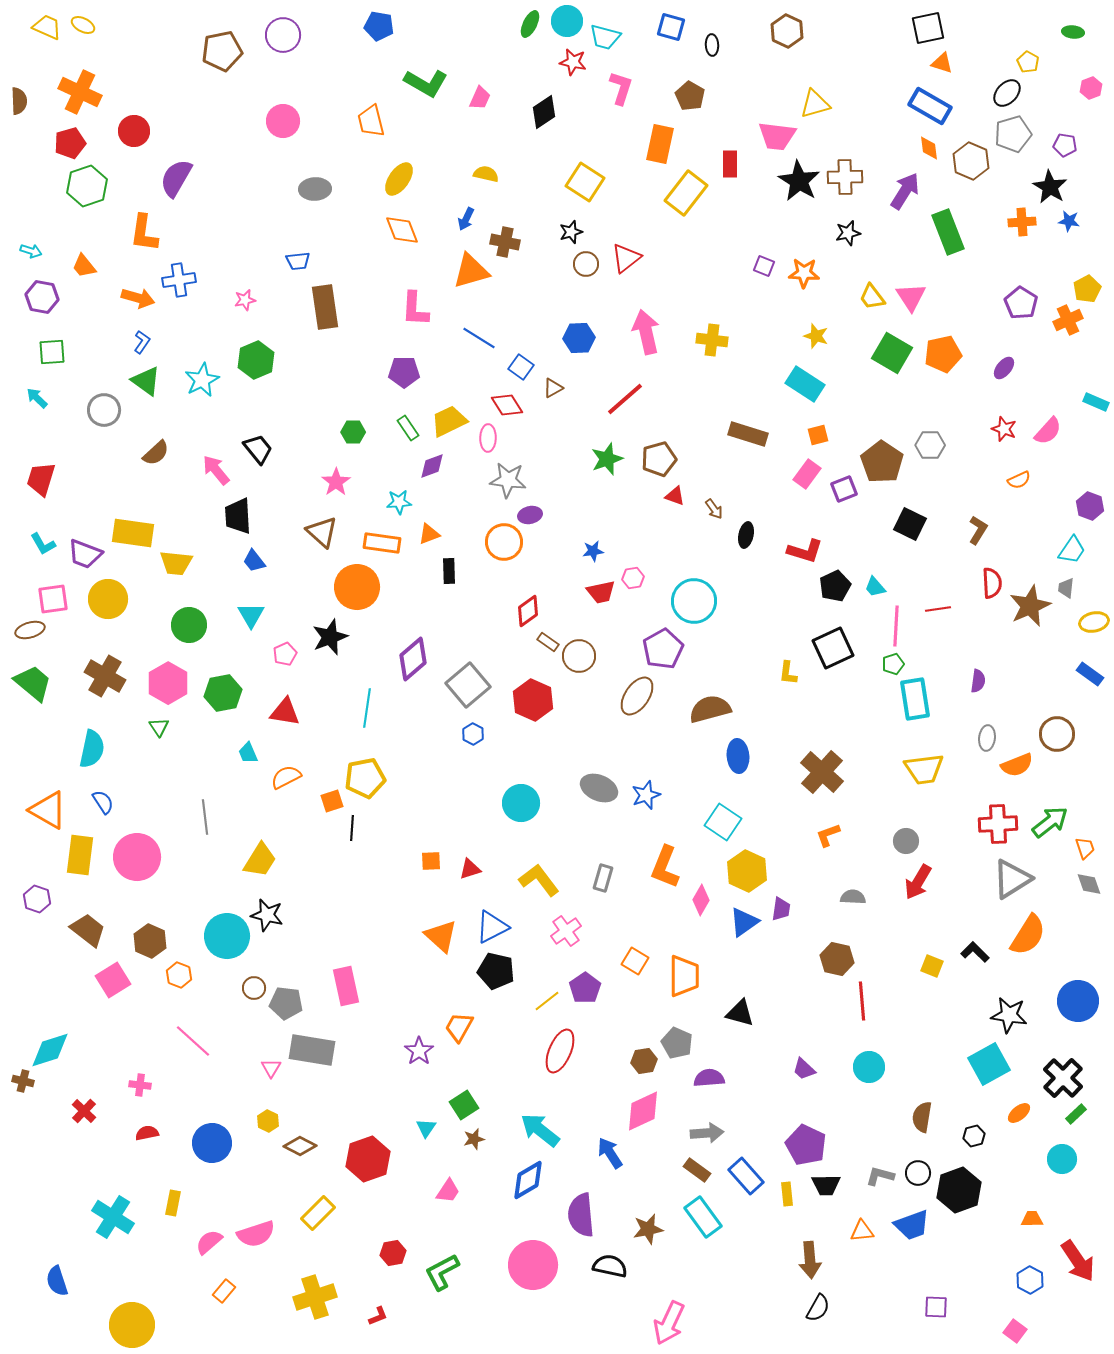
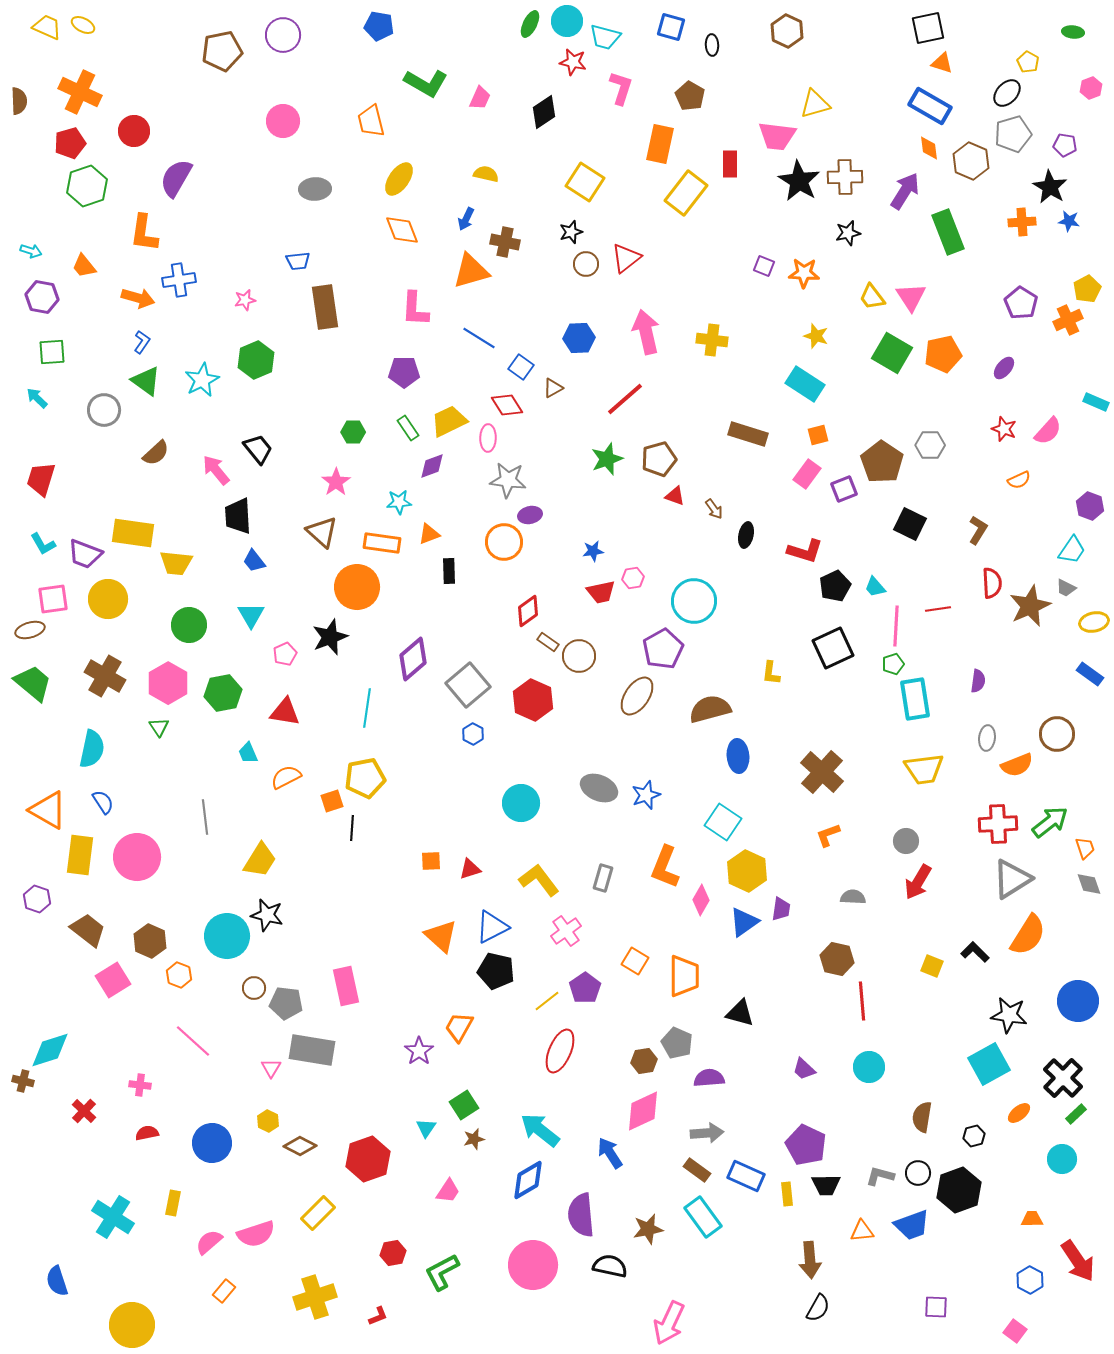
gray trapezoid at (1066, 588): rotated 70 degrees counterclockwise
yellow L-shape at (788, 673): moved 17 px left
blue rectangle at (746, 1176): rotated 24 degrees counterclockwise
